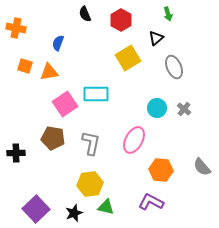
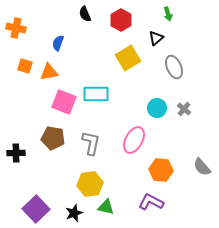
pink square: moved 1 px left, 2 px up; rotated 35 degrees counterclockwise
